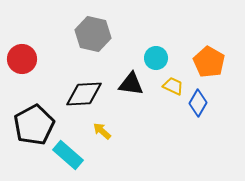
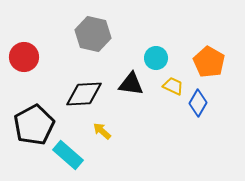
red circle: moved 2 px right, 2 px up
